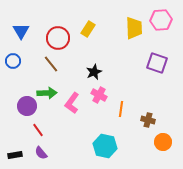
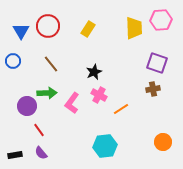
red circle: moved 10 px left, 12 px up
orange line: rotated 49 degrees clockwise
brown cross: moved 5 px right, 31 px up; rotated 24 degrees counterclockwise
red line: moved 1 px right
cyan hexagon: rotated 20 degrees counterclockwise
